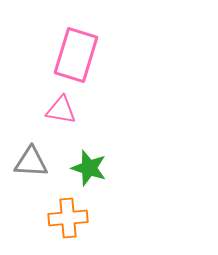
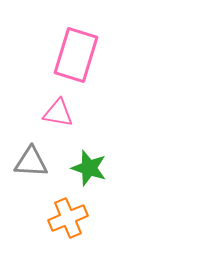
pink triangle: moved 3 px left, 3 px down
orange cross: rotated 18 degrees counterclockwise
